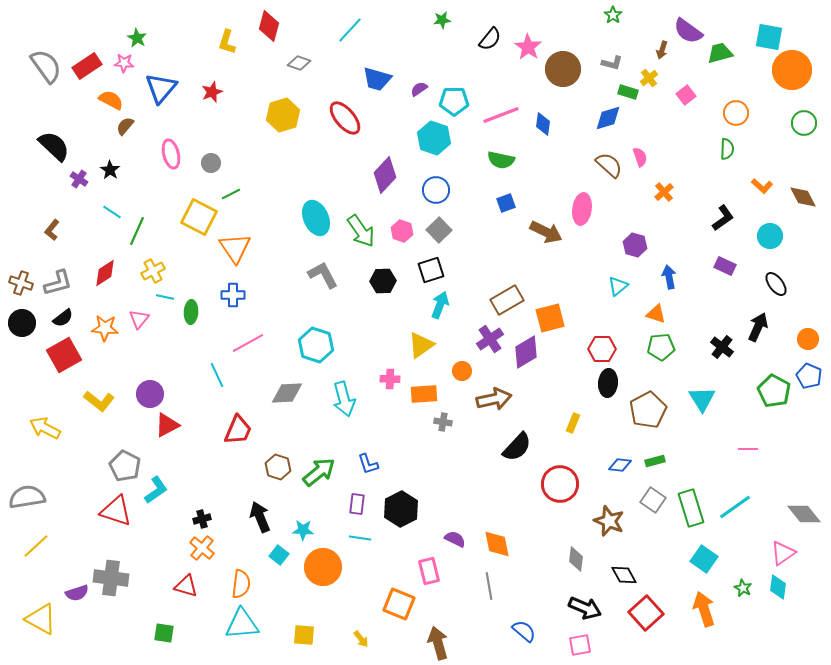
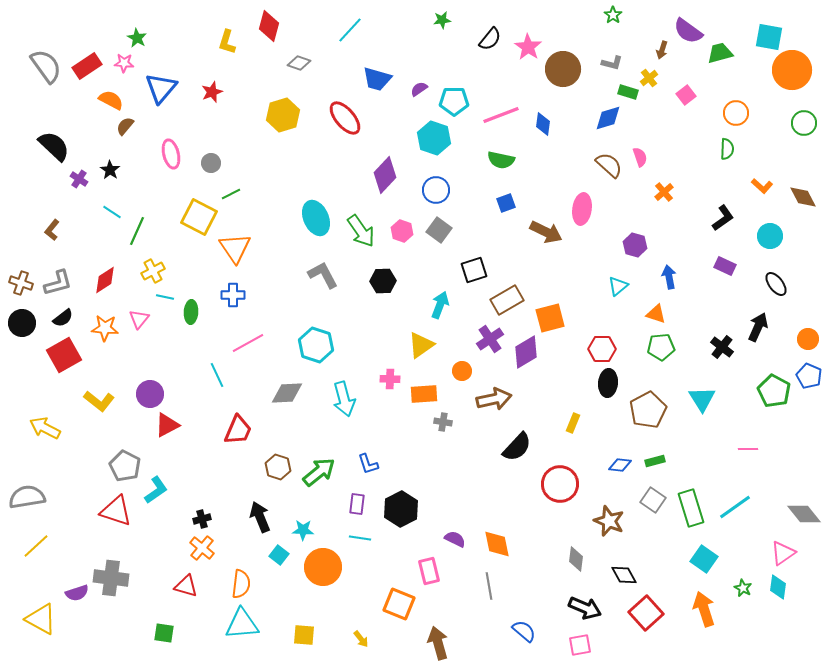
gray square at (439, 230): rotated 10 degrees counterclockwise
black square at (431, 270): moved 43 px right
red diamond at (105, 273): moved 7 px down
